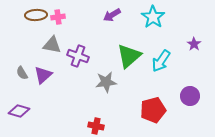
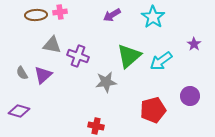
pink cross: moved 2 px right, 5 px up
cyan arrow: rotated 20 degrees clockwise
